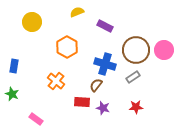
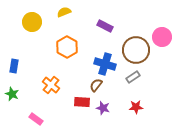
yellow semicircle: moved 13 px left
pink circle: moved 2 px left, 13 px up
orange cross: moved 5 px left, 4 px down
